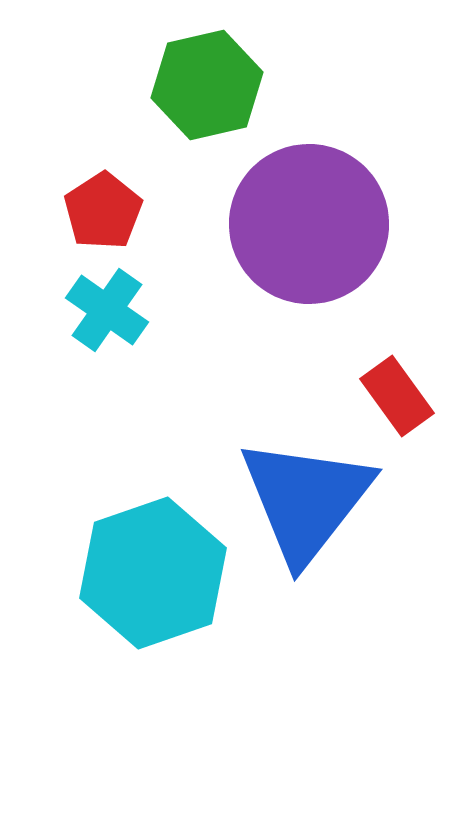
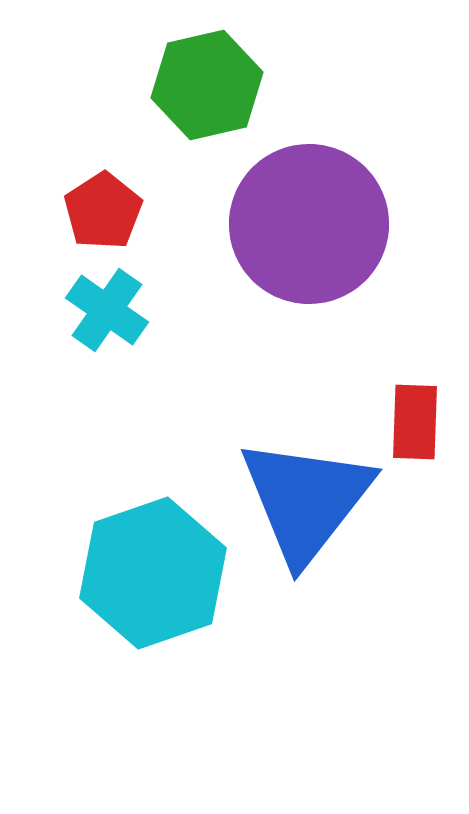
red rectangle: moved 18 px right, 26 px down; rotated 38 degrees clockwise
